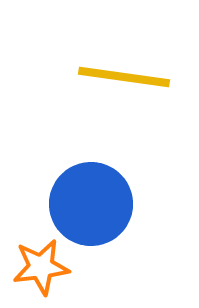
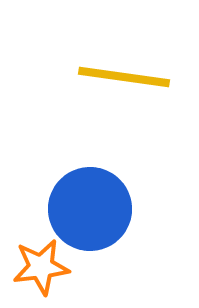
blue circle: moved 1 px left, 5 px down
